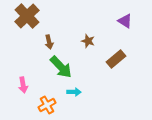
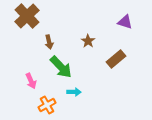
purple triangle: moved 1 px down; rotated 14 degrees counterclockwise
brown star: rotated 16 degrees clockwise
pink arrow: moved 8 px right, 4 px up; rotated 14 degrees counterclockwise
